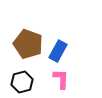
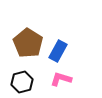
brown pentagon: moved 1 px up; rotated 12 degrees clockwise
pink L-shape: rotated 75 degrees counterclockwise
